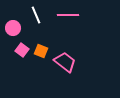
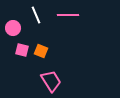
pink square: rotated 24 degrees counterclockwise
pink trapezoid: moved 14 px left, 19 px down; rotated 20 degrees clockwise
